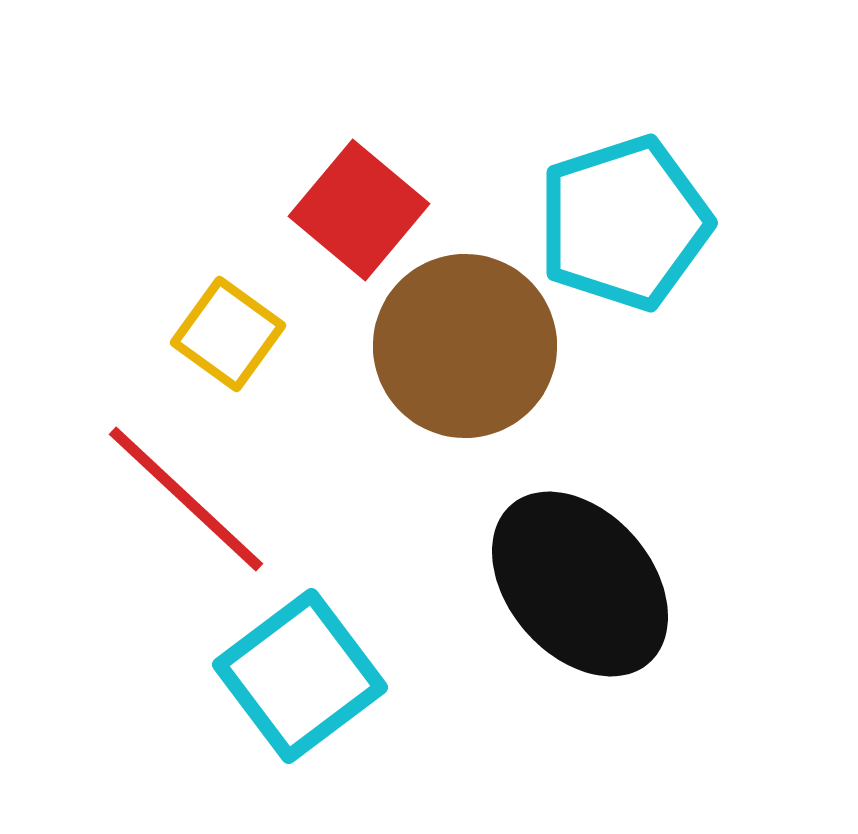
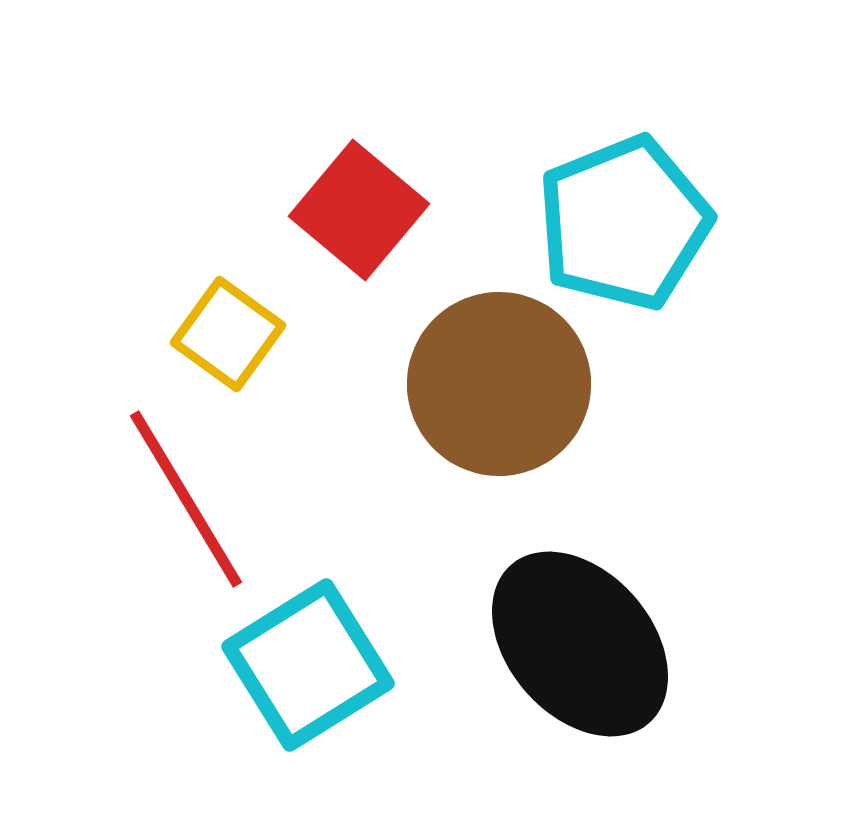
cyan pentagon: rotated 4 degrees counterclockwise
brown circle: moved 34 px right, 38 px down
red line: rotated 16 degrees clockwise
black ellipse: moved 60 px down
cyan square: moved 8 px right, 11 px up; rotated 5 degrees clockwise
